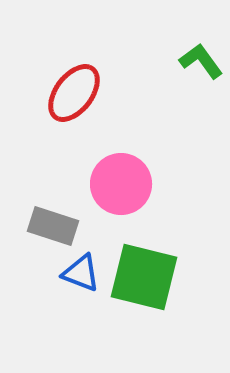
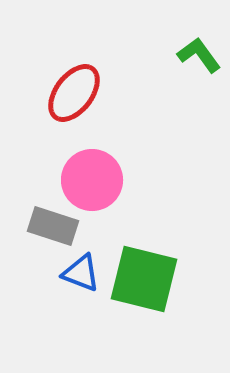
green L-shape: moved 2 px left, 6 px up
pink circle: moved 29 px left, 4 px up
green square: moved 2 px down
